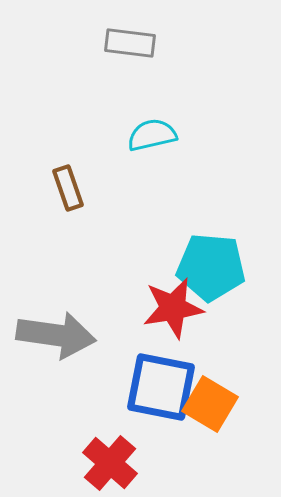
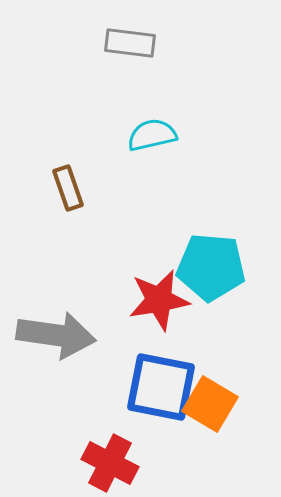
red star: moved 14 px left, 8 px up
red cross: rotated 14 degrees counterclockwise
